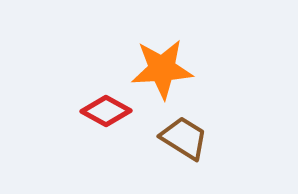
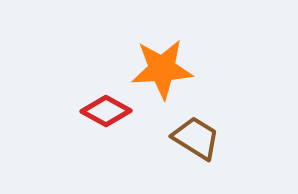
brown trapezoid: moved 12 px right
